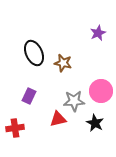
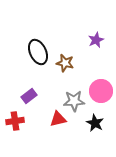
purple star: moved 2 px left, 7 px down
black ellipse: moved 4 px right, 1 px up
brown star: moved 2 px right
purple rectangle: rotated 28 degrees clockwise
red cross: moved 7 px up
